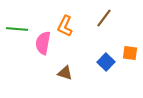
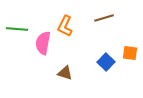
brown line: rotated 36 degrees clockwise
